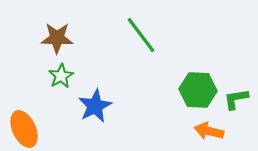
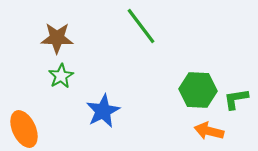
green line: moved 9 px up
blue star: moved 8 px right, 5 px down
